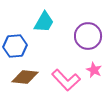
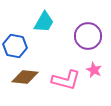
blue hexagon: rotated 15 degrees clockwise
pink L-shape: rotated 32 degrees counterclockwise
